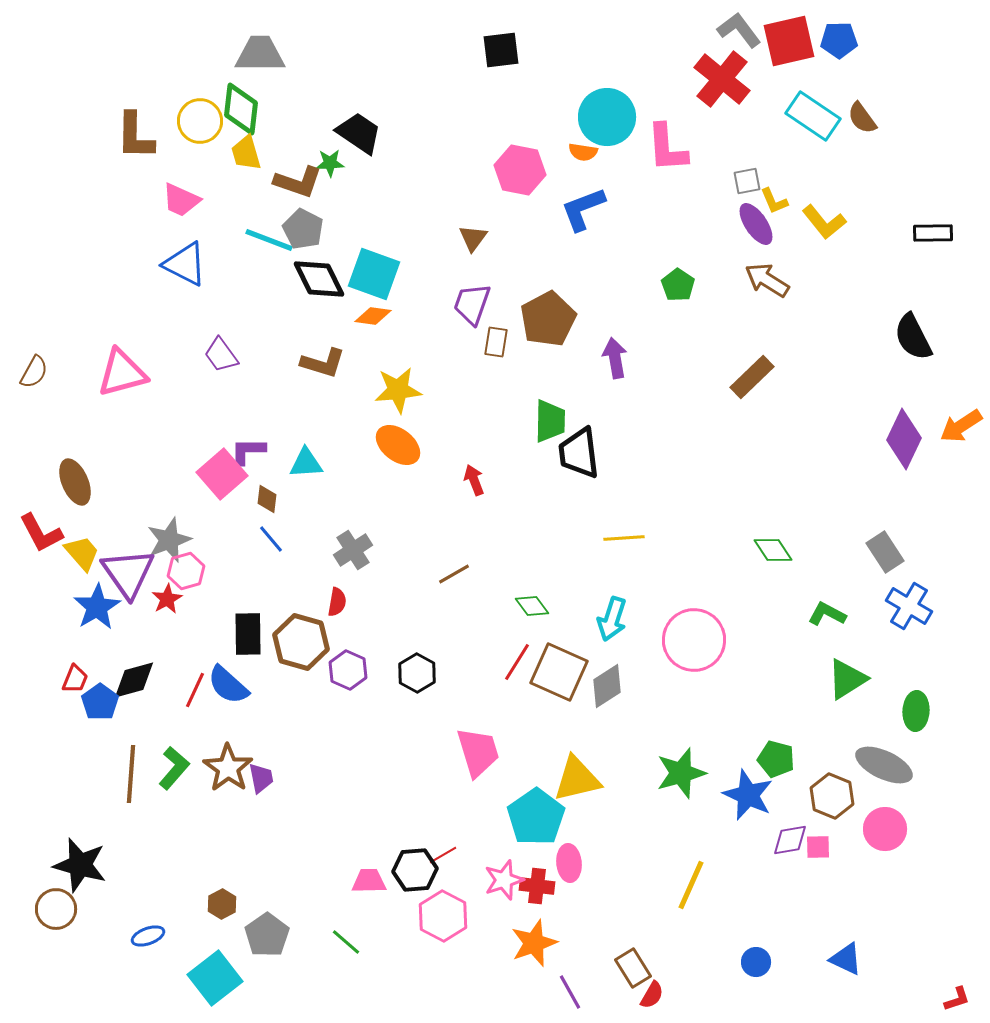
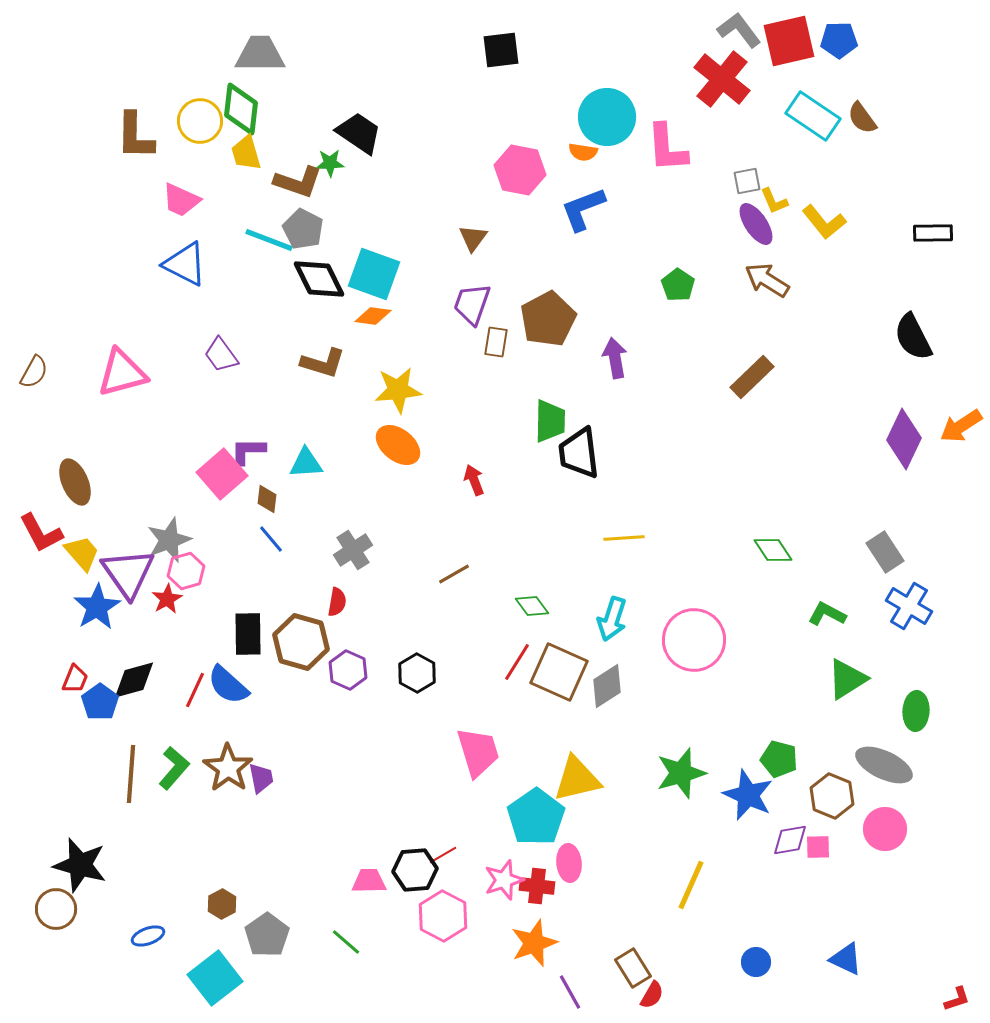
green pentagon at (776, 759): moved 3 px right
